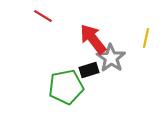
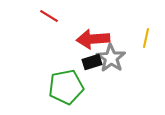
red line: moved 6 px right
red arrow: rotated 56 degrees counterclockwise
black rectangle: moved 3 px right, 8 px up
